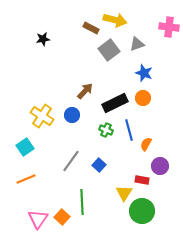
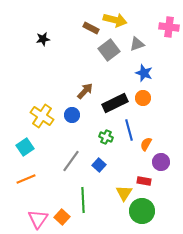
green cross: moved 7 px down
purple circle: moved 1 px right, 4 px up
red rectangle: moved 2 px right, 1 px down
green line: moved 1 px right, 2 px up
